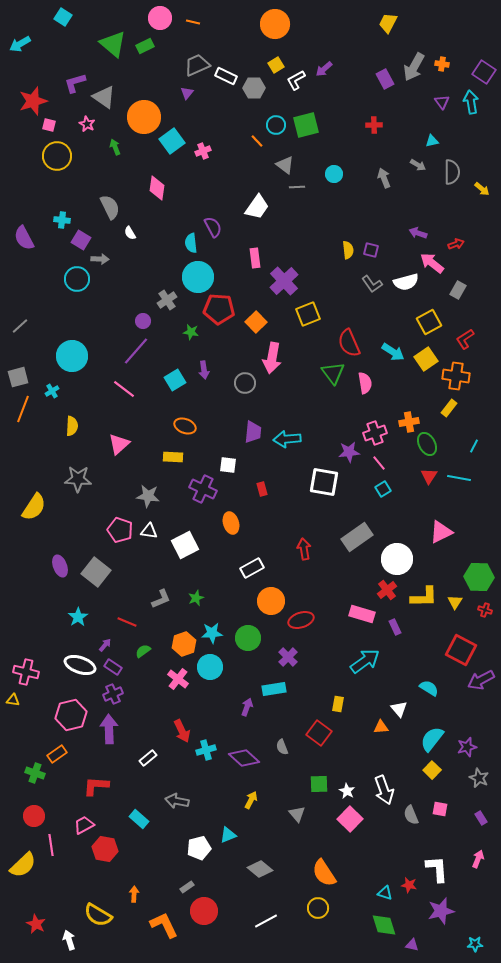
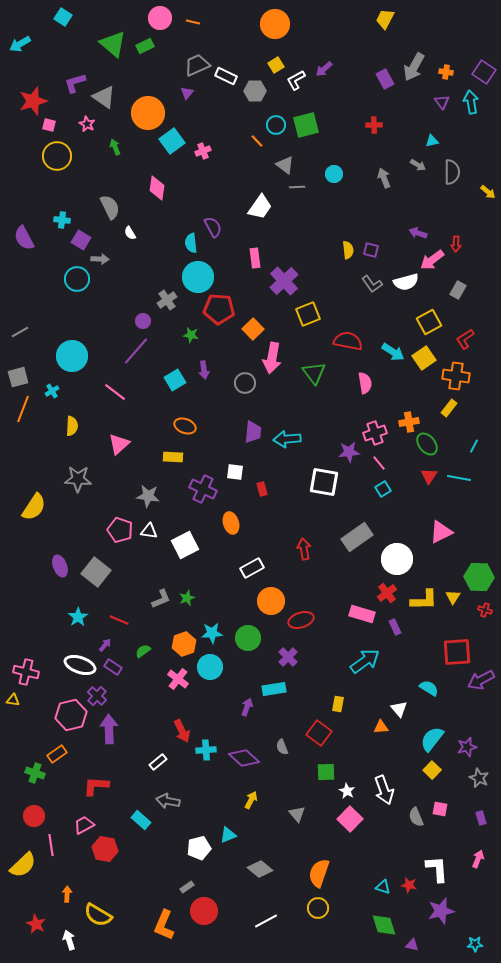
yellow trapezoid at (388, 23): moved 3 px left, 4 px up
orange cross at (442, 64): moved 4 px right, 8 px down
gray hexagon at (254, 88): moved 1 px right, 3 px down
orange circle at (144, 117): moved 4 px right, 4 px up
yellow arrow at (482, 189): moved 6 px right, 3 px down
white trapezoid at (257, 207): moved 3 px right
red arrow at (456, 244): rotated 112 degrees clockwise
pink arrow at (432, 263): moved 3 px up; rotated 75 degrees counterclockwise
orange square at (256, 322): moved 3 px left, 7 px down
gray line at (20, 326): moved 6 px down; rotated 12 degrees clockwise
green star at (191, 332): moved 3 px down
red semicircle at (349, 343): moved 1 px left, 2 px up; rotated 124 degrees clockwise
yellow square at (426, 359): moved 2 px left, 1 px up
green triangle at (333, 373): moved 19 px left
pink line at (124, 389): moved 9 px left, 3 px down
green ellipse at (427, 444): rotated 10 degrees counterclockwise
white square at (228, 465): moved 7 px right, 7 px down
red cross at (387, 590): moved 3 px down
yellow L-shape at (424, 597): moved 3 px down
green star at (196, 598): moved 9 px left
yellow triangle at (455, 602): moved 2 px left, 5 px up
red line at (127, 622): moved 8 px left, 2 px up
red square at (461, 650): moved 4 px left, 2 px down; rotated 32 degrees counterclockwise
purple cross at (113, 694): moved 16 px left, 2 px down; rotated 24 degrees counterclockwise
cyan cross at (206, 750): rotated 12 degrees clockwise
white rectangle at (148, 758): moved 10 px right, 4 px down
green square at (319, 784): moved 7 px right, 12 px up
gray arrow at (177, 801): moved 9 px left
gray semicircle at (411, 815): moved 5 px right, 2 px down
purple rectangle at (481, 818): rotated 16 degrees clockwise
cyan rectangle at (139, 819): moved 2 px right, 1 px down
orange semicircle at (324, 873): moved 5 px left; rotated 52 degrees clockwise
cyan triangle at (385, 893): moved 2 px left, 6 px up
orange arrow at (134, 894): moved 67 px left
orange L-shape at (164, 925): rotated 132 degrees counterclockwise
